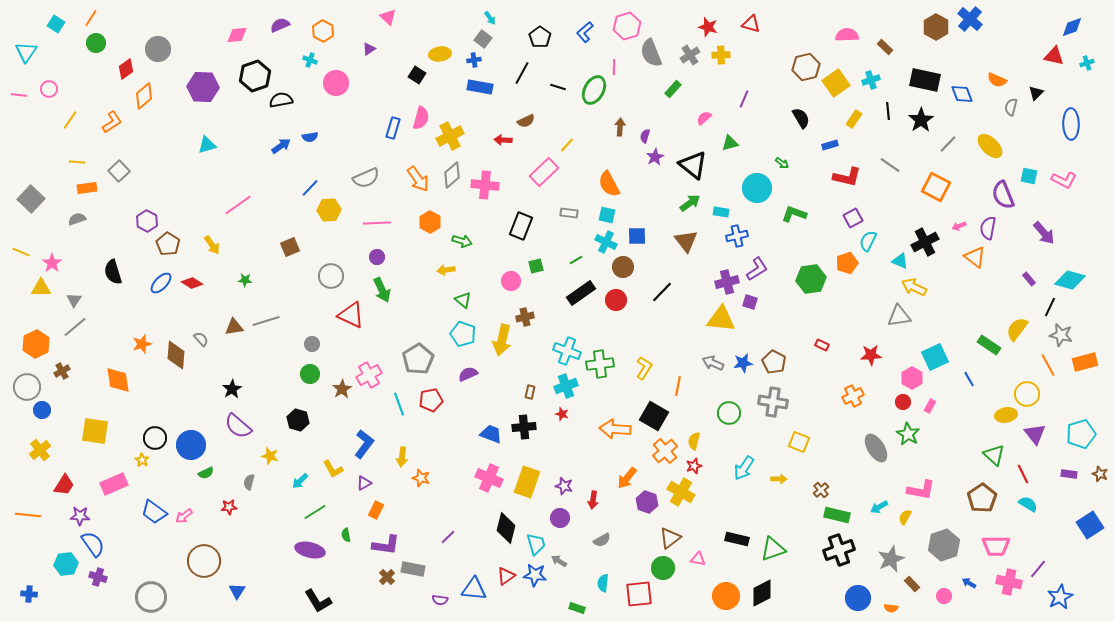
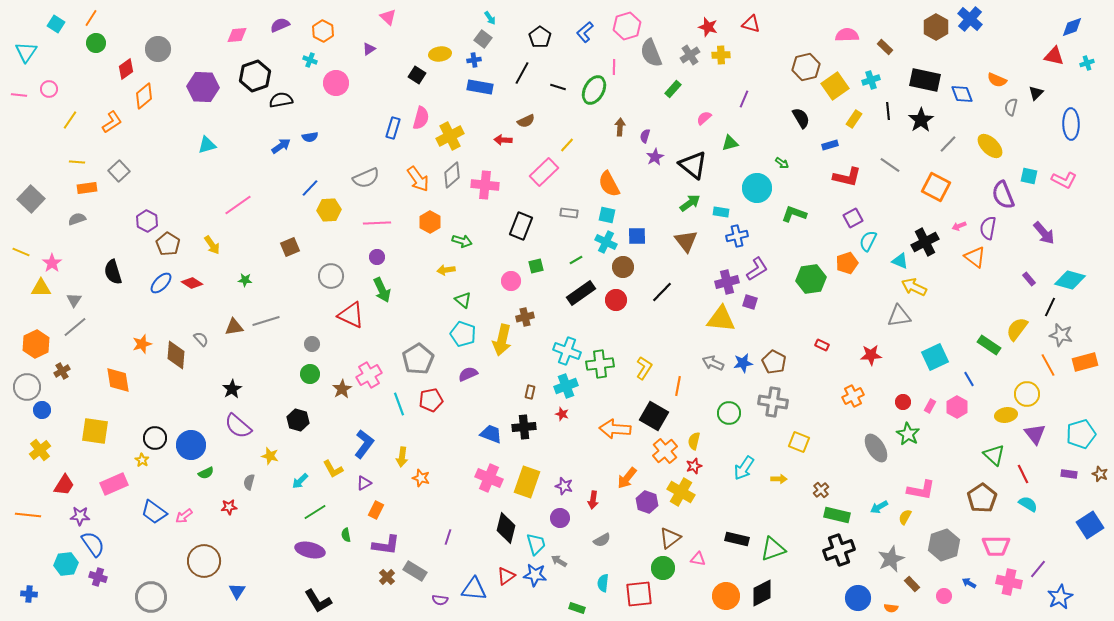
yellow square at (836, 83): moved 1 px left, 3 px down
pink hexagon at (912, 378): moved 45 px right, 29 px down
purple line at (448, 537): rotated 28 degrees counterclockwise
gray rectangle at (413, 569): moved 2 px right, 2 px down; rotated 20 degrees clockwise
